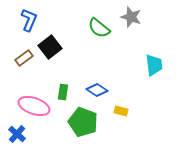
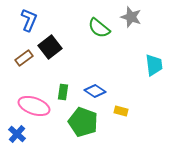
blue diamond: moved 2 px left, 1 px down
